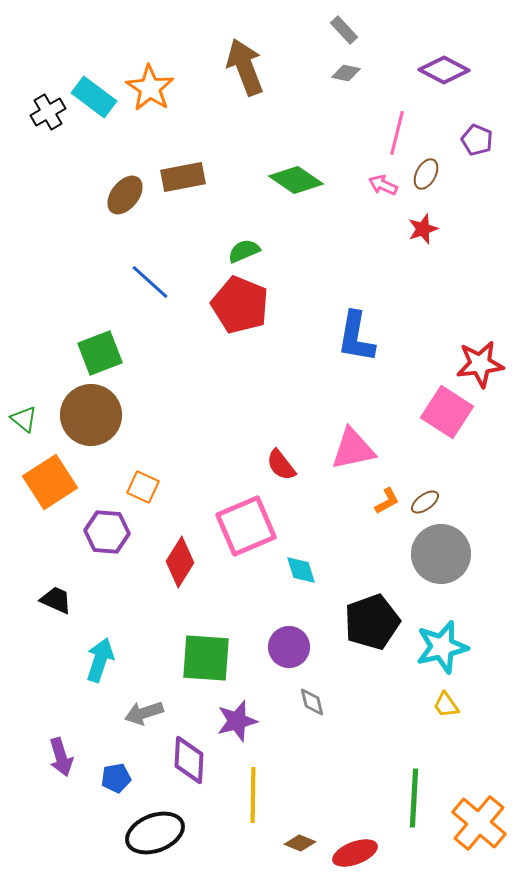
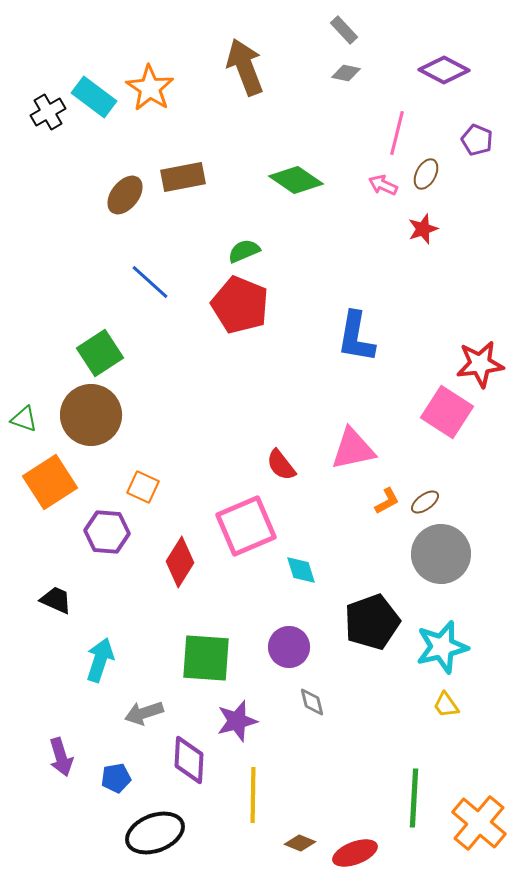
green square at (100, 353): rotated 12 degrees counterclockwise
green triangle at (24, 419): rotated 20 degrees counterclockwise
